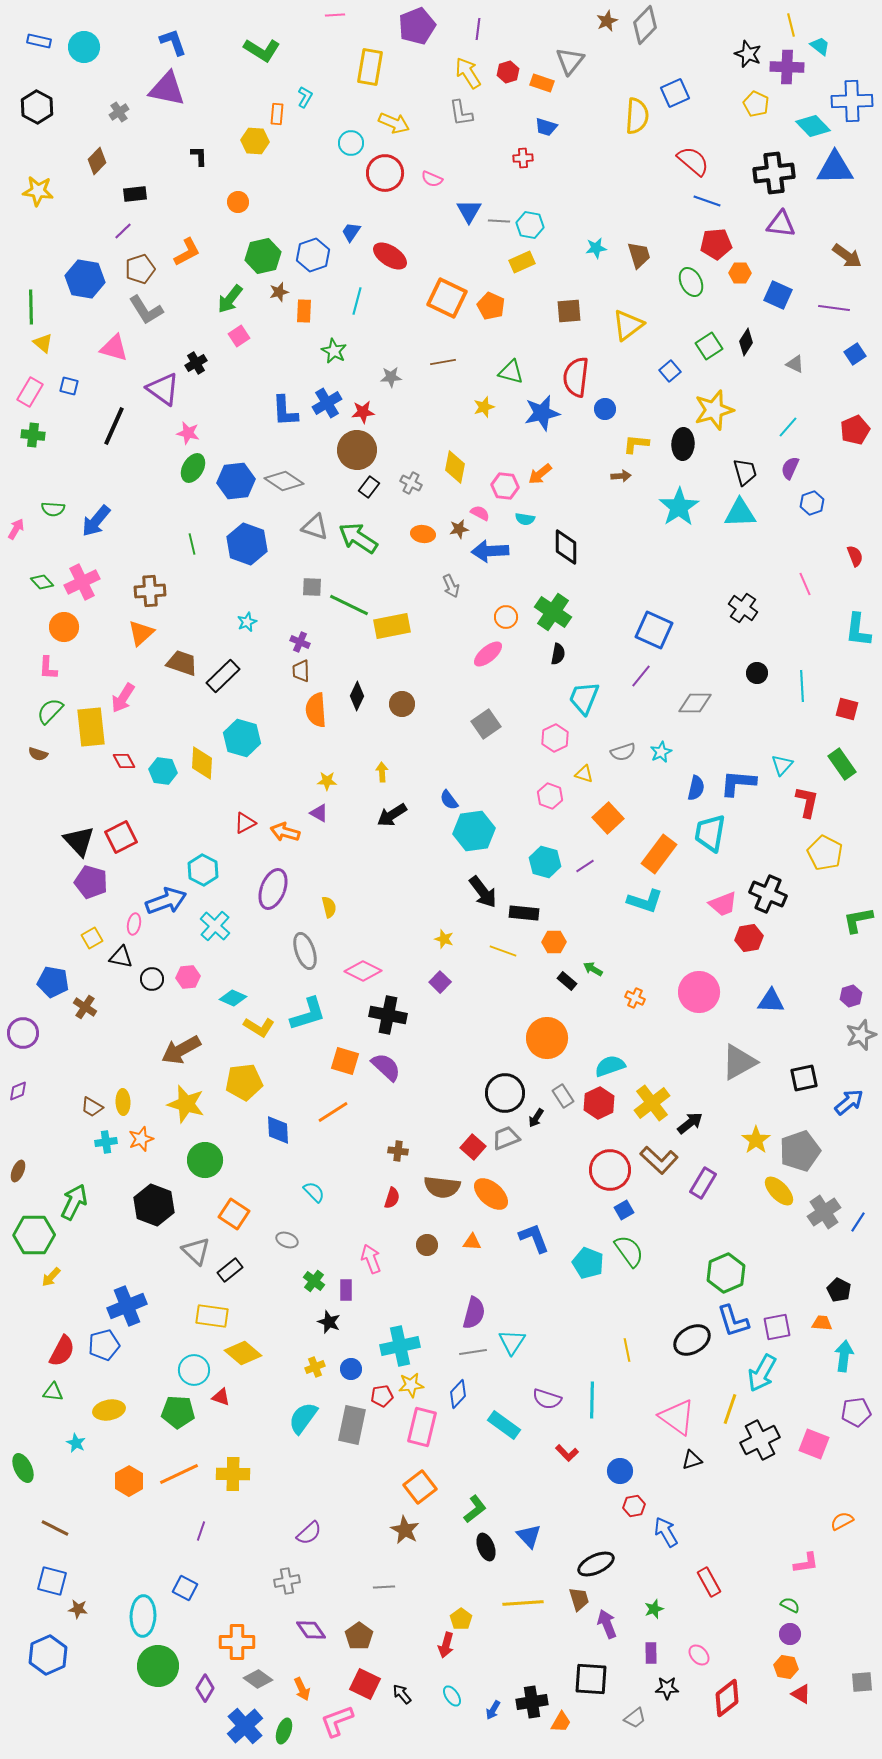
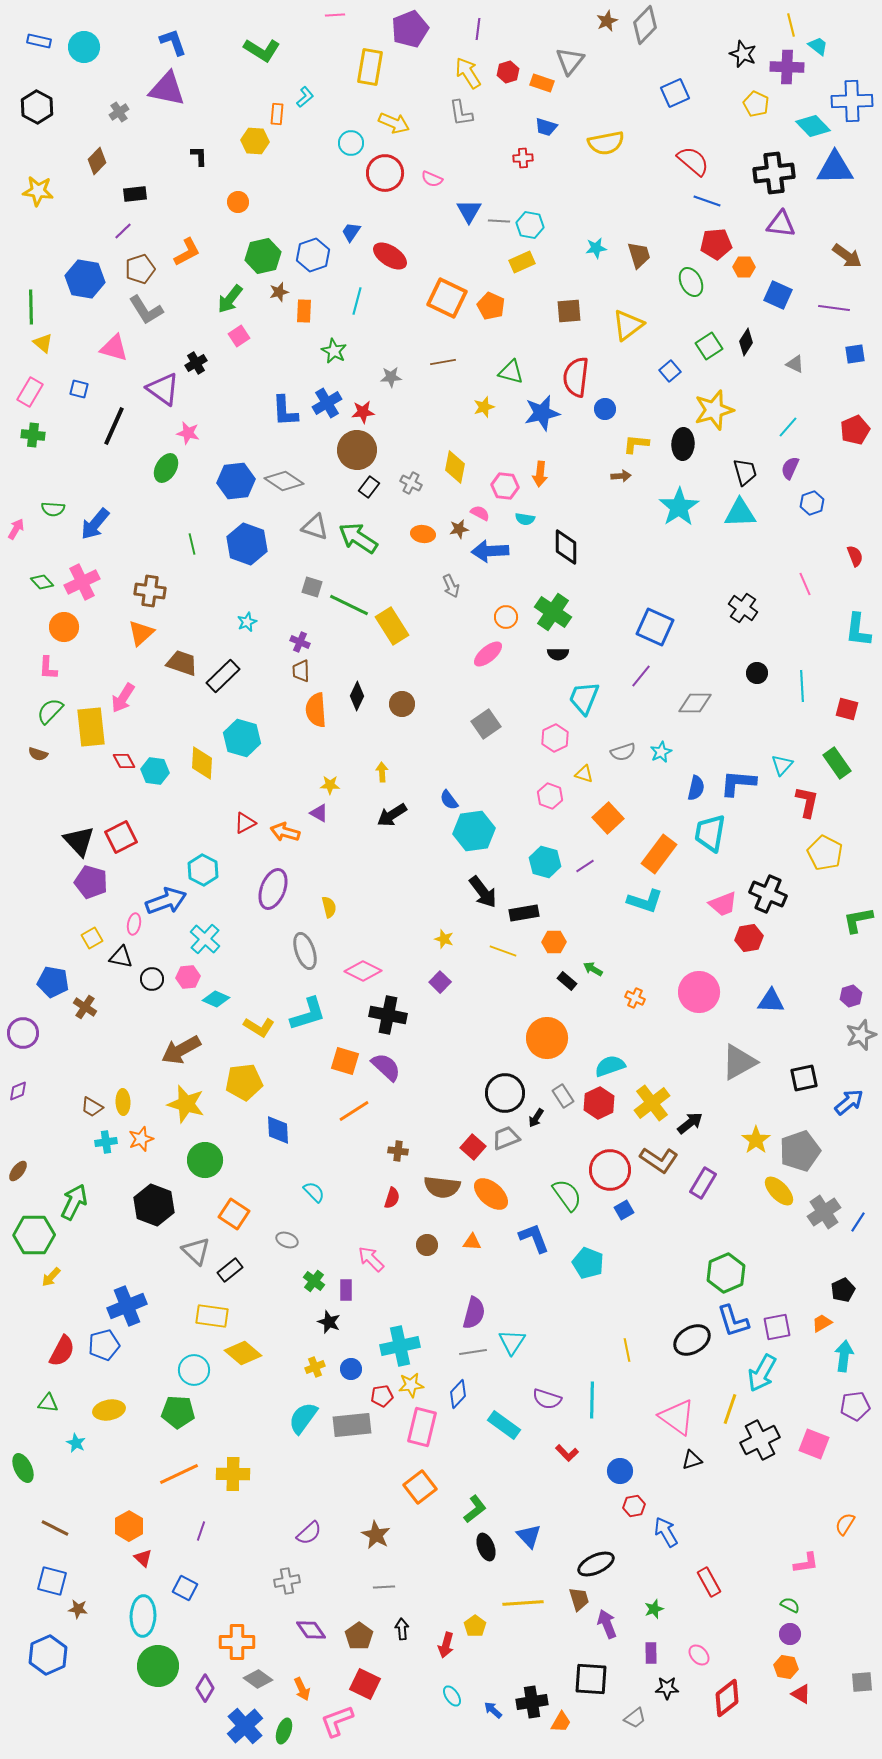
purple pentagon at (417, 26): moved 7 px left, 3 px down
cyan trapezoid at (820, 46): moved 2 px left
black star at (748, 54): moved 5 px left
cyan L-shape at (305, 97): rotated 20 degrees clockwise
yellow semicircle at (637, 116): moved 31 px left, 27 px down; rotated 75 degrees clockwise
orange hexagon at (740, 273): moved 4 px right, 6 px up
blue square at (855, 354): rotated 25 degrees clockwise
blue square at (69, 386): moved 10 px right, 3 px down
green ellipse at (193, 468): moved 27 px left
orange arrow at (540, 474): rotated 45 degrees counterclockwise
blue arrow at (96, 521): moved 1 px left, 3 px down
gray square at (312, 587): rotated 15 degrees clockwise
brown cross at (150, 591): rotated 12 degrees clockwise
yellow rectangle at (392, 626): rotated 69 degrees clockwise
blue square at (654, 630): moved 1 px right, 3 px up
black semicircle at (558, 654): rotated 80 degrees clockwise
green rectangle at (842, 764): moved 5 px left, 1 px up
cyan hexagon at (163, 771): moved 8 px left
yellow star at (327, 781): moved 3 px right, 4 px down
black rectangle at (524, 913): rotated 16 degrees counterclockwise
cyan cross at (215, 926): moved 10 px left, 13 px down
cyan diamond at (233, 998): moved 17 px left, 1 px down
orange line at (333, 1112): moved 21 px right, 1 px up
brown L-shape at (659, 1160): rotated 9 degrees counterclockwise
brown ellipse at (18, 1171): rotated 15 degrees clockwise
green semicircle at (629, 1251): moved 62 px left, 56 px up
pink arrow at (371, 1259): rotated 24 degrees counterclockwise
black pentagon at (839, 1290): moved 4 px right; rotated 20 degrees clockwise
orange trapezoid at (822, 1323): rotated 35 degrees counterclockwise
green triangle at (53, 1392): moved 5 px left, 11 px down
red triangle at (221, 1397): moved 78 px left, 161 px down; rotated 24 degrees clockwise
purple pentagon at (856, 1412): moved 1 px left, 6 px up
gray rectangle at (352, 1425): rotated 72 degrees clockwise
orange hexagon at (129, 1481): moved 45 px down
orange semicircle at (842, 1521): moved 3 px right, 3 px down; rotated 30 degrees counterclockwise
brown star at (405, 1530): moved 29 px left, 5 px down
yellow pentagon at (461, 1619): moved 14 px right, 7 px down
black arrow at (402, 1694): moved 65 px up; rotated 35 degrees clockwise
blue arrow at (493, 1710): rotated 102 degrees clockwise
